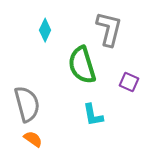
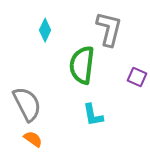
green semicircle: rotated 24 degrees clockwise
purple square: moved 8 px right, 5 px up
gray semicircle: rotated 12 degrees counterclockwise
